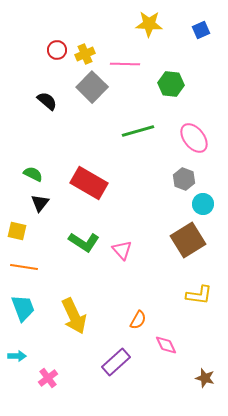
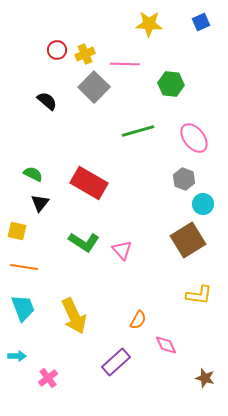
blue square: moved 8 px up
gray square: moved 2 px right
